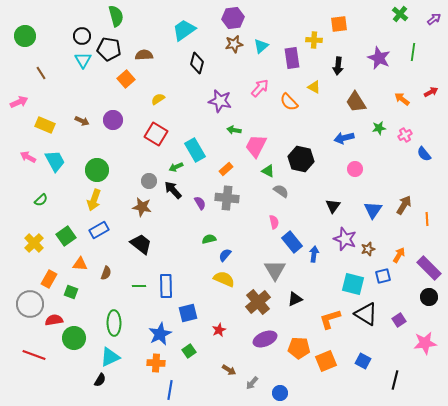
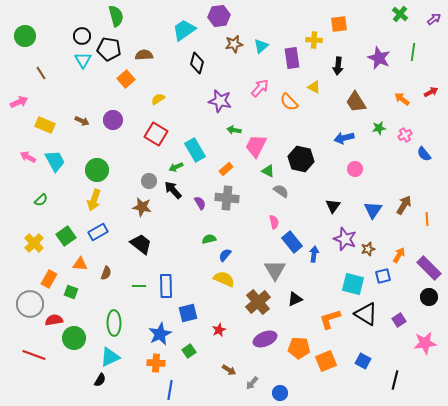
purple hexagon at (233, 18): moved 14 px left, 2 px up
blue rectangle at (99, 230): moved 1 px left, 2 px down
